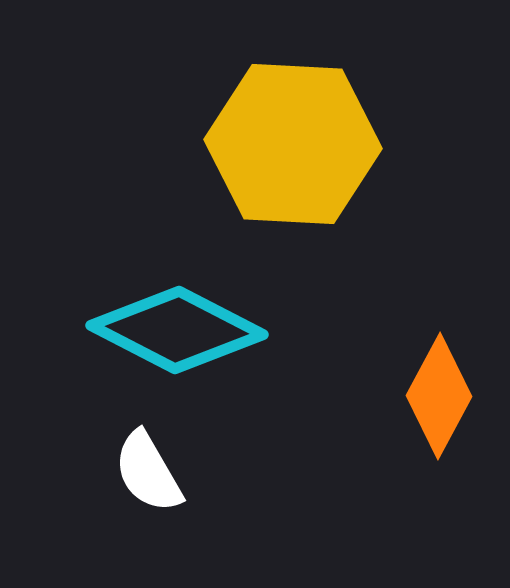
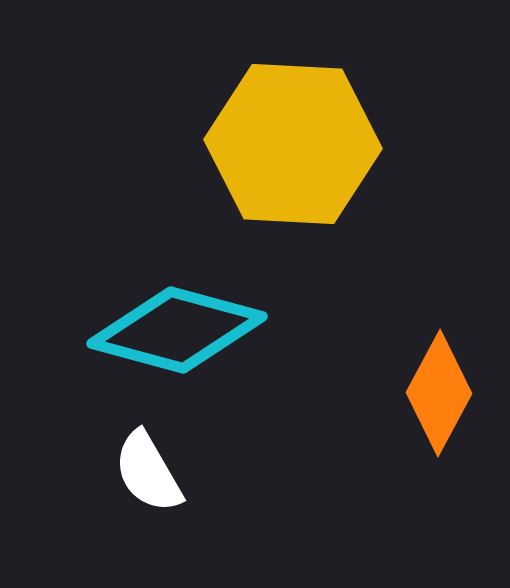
cyan diamond: rotated 12 degrees counterclockwise
orange diamond: moved 3 px up
